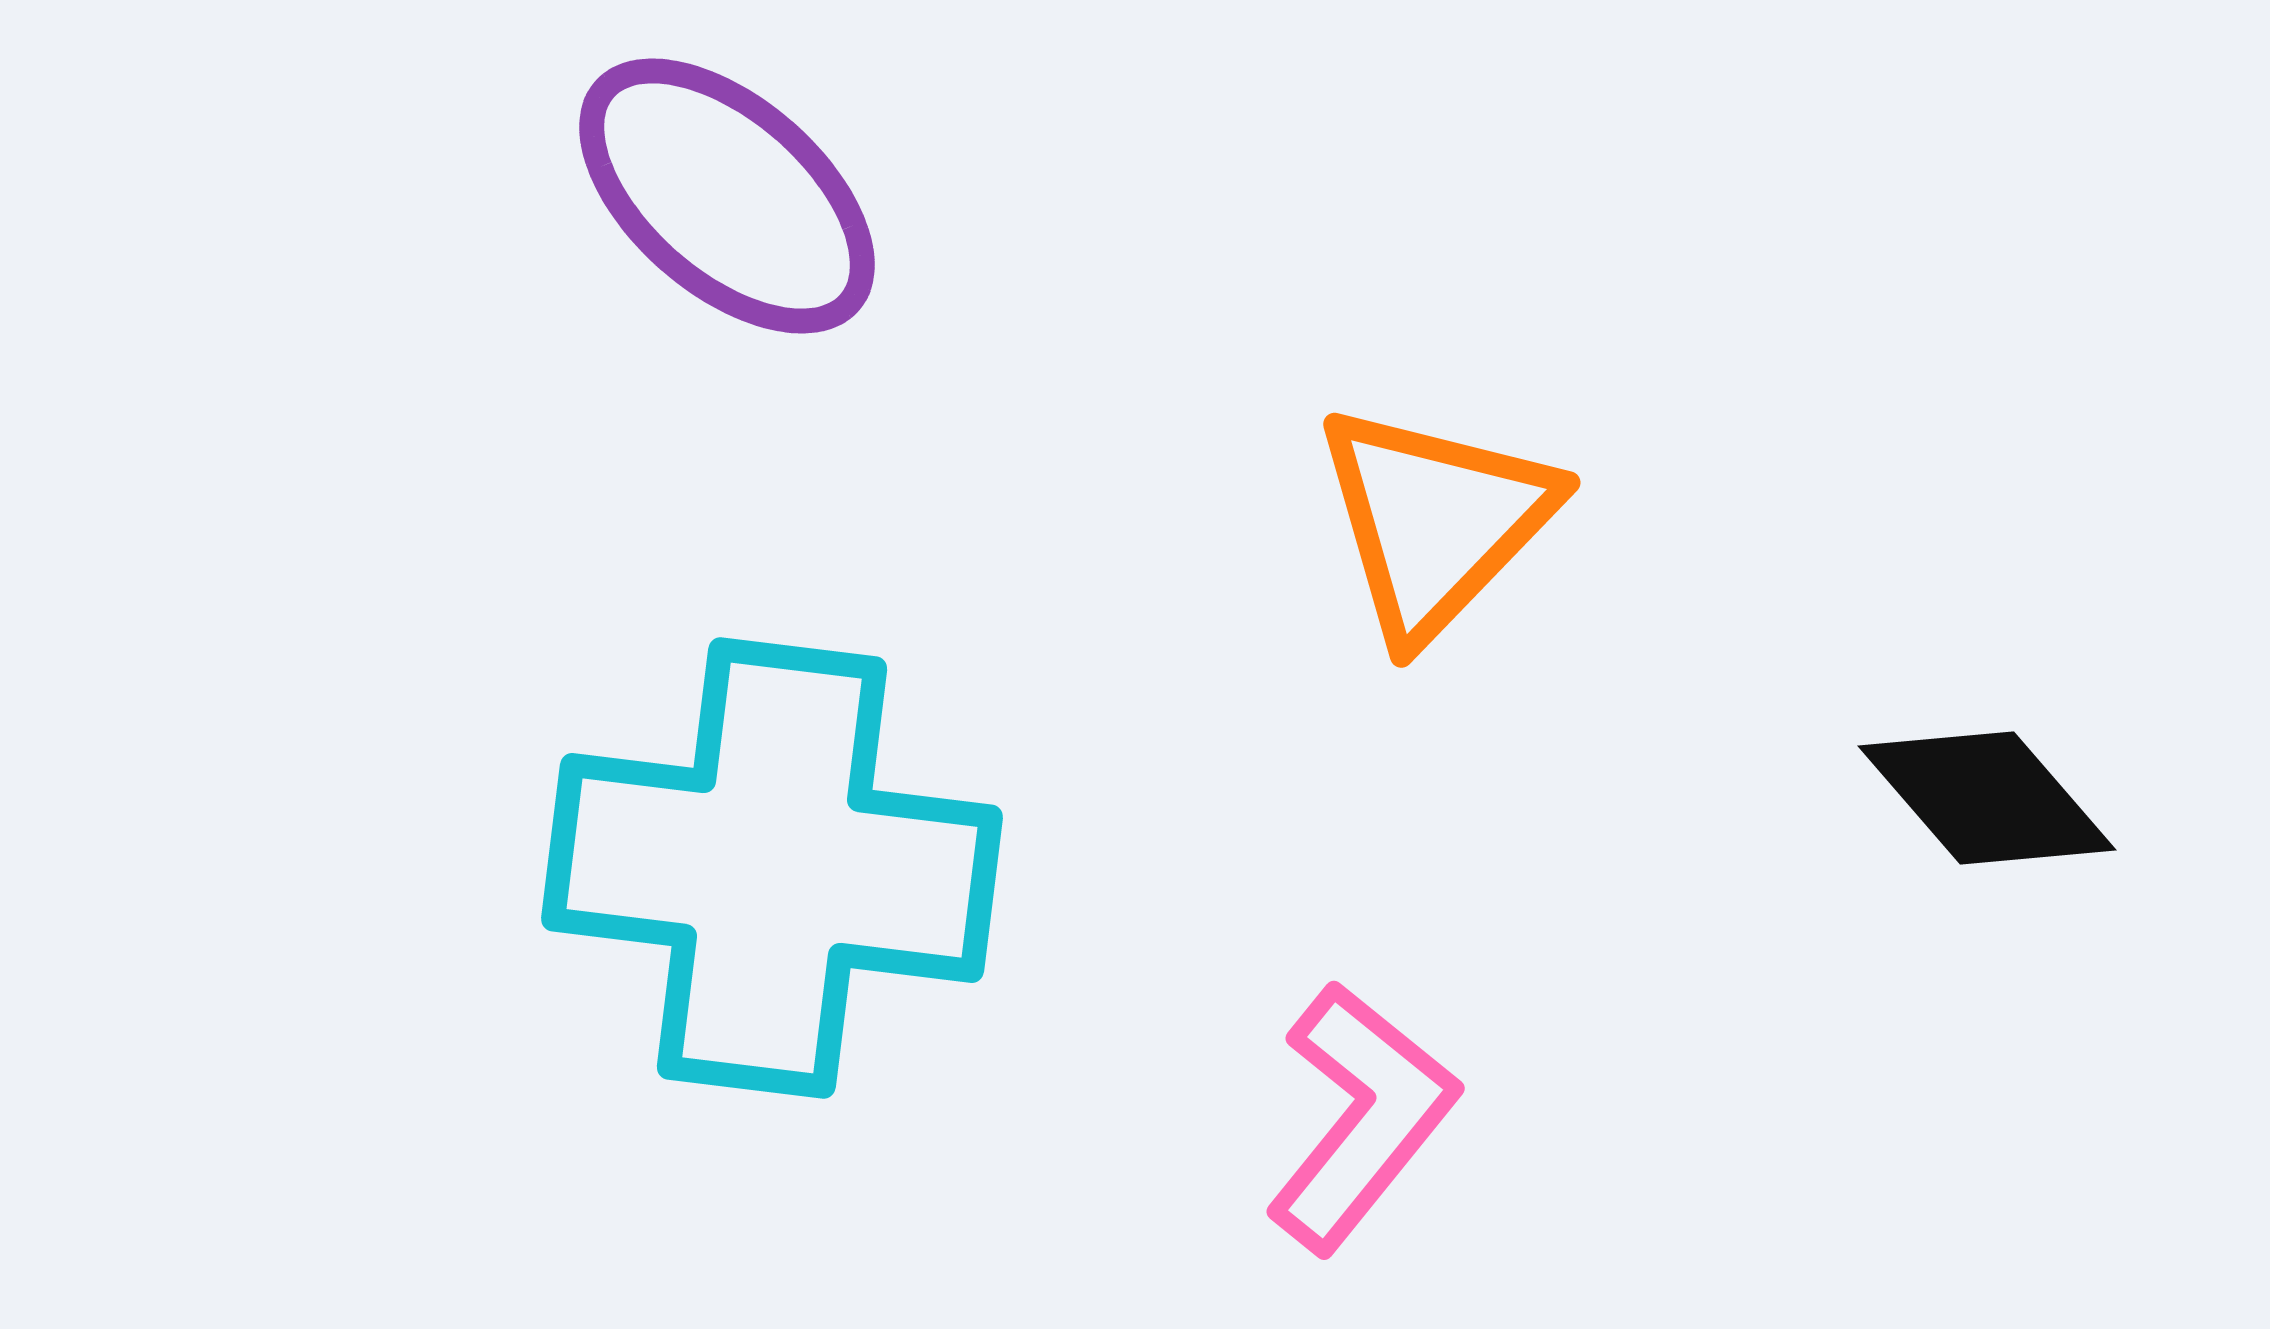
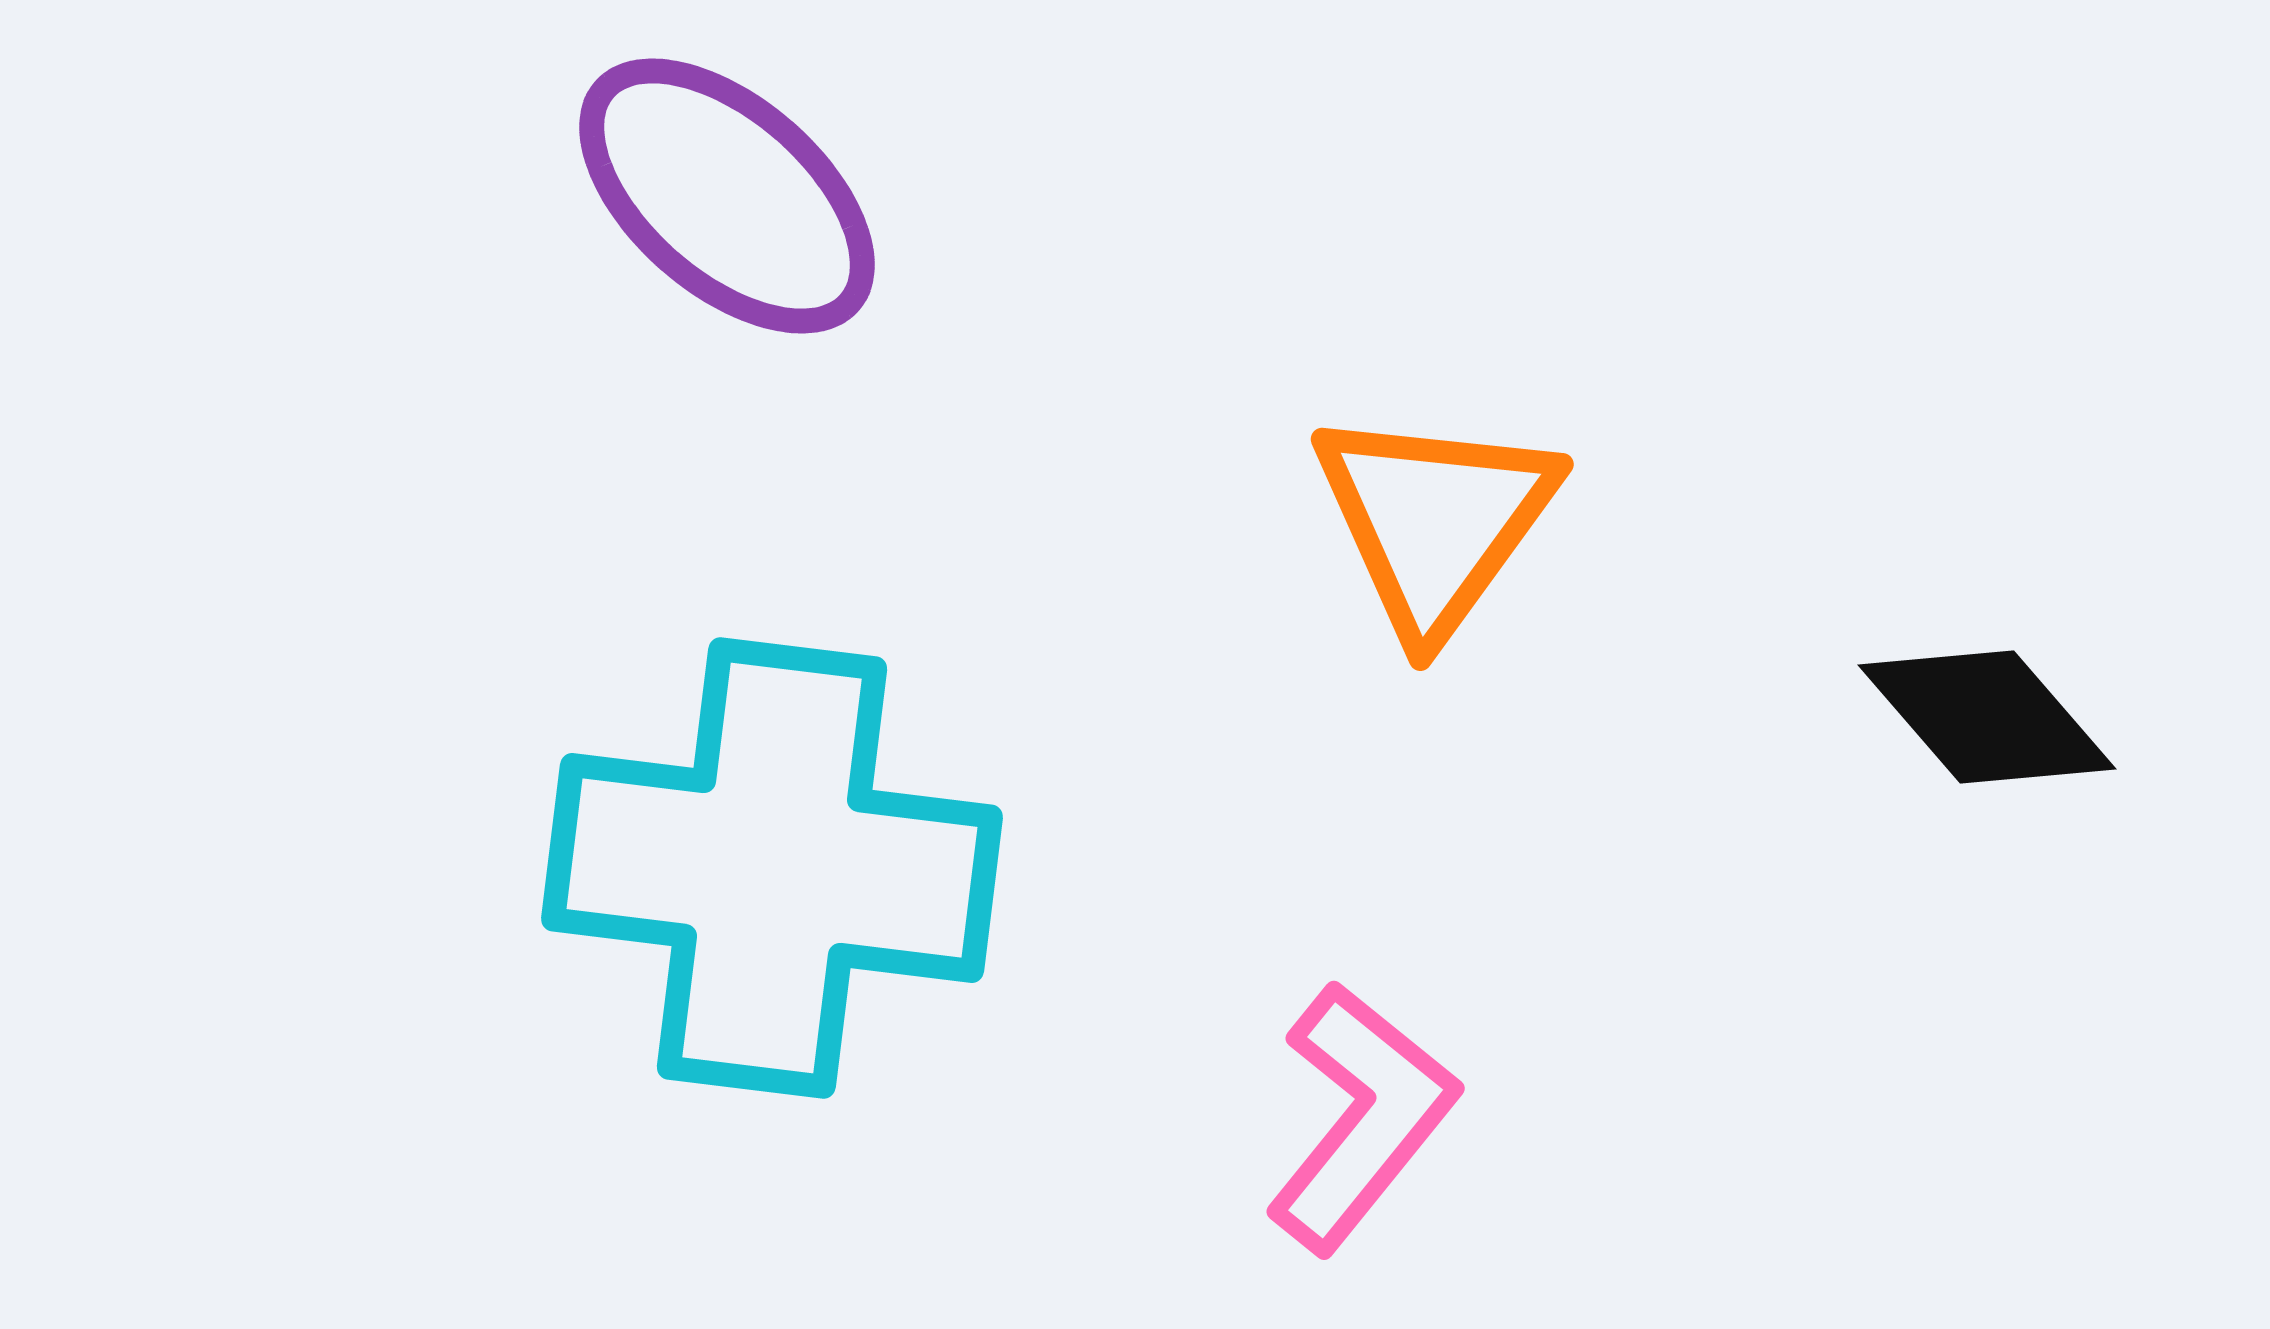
orange triangle: rotated 8 degrees counterclockwise
black diamond: moved 81 px up
